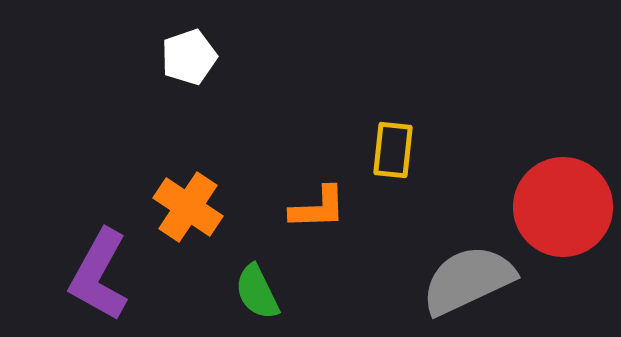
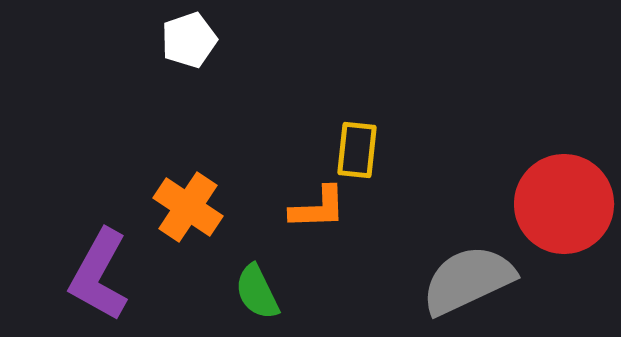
white pentagon: moved 17 px up
yellow rectangle: moved 36 px left
red circle: moved 1 px right, 3 px up
